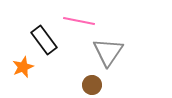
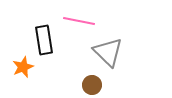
black rectangle: rotated 28 degrees clockwise
gray triangle: rotated 20 degrees counterclockwise
